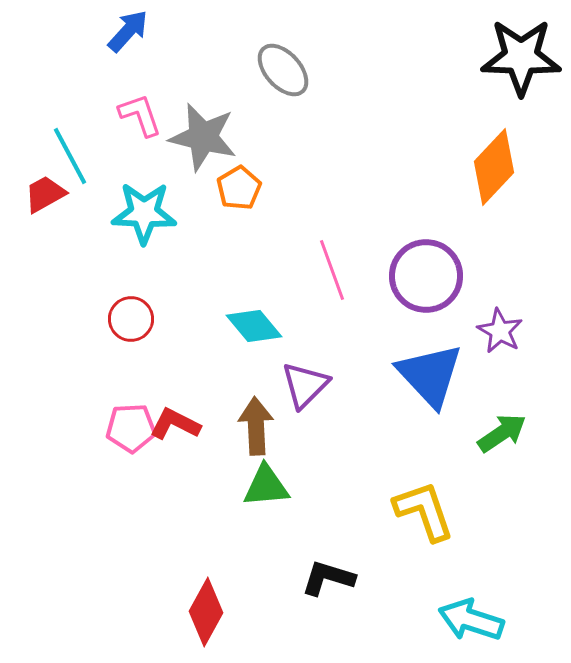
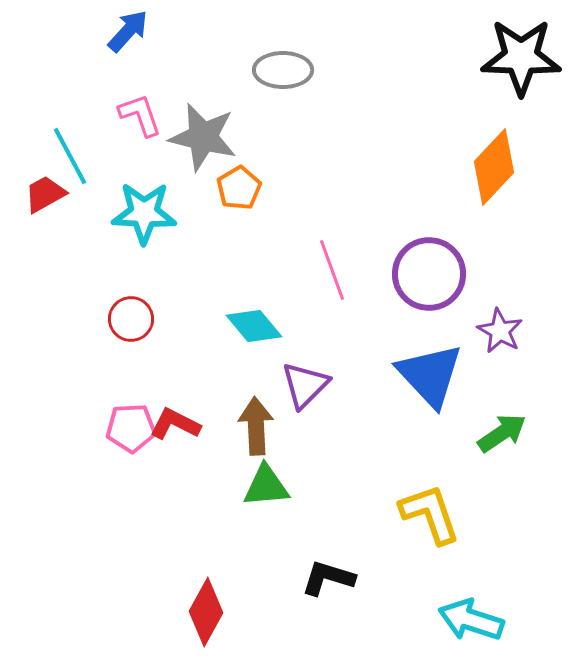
gray ellipse: rotated 48 degrees counterclockwise
purple circle: moved 3 px right, 2 px up
yellow L-shape: moved 6 px right, 3 px down
